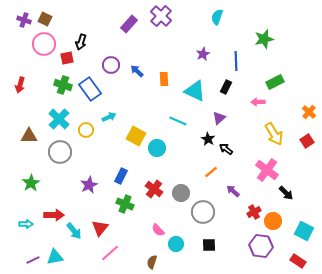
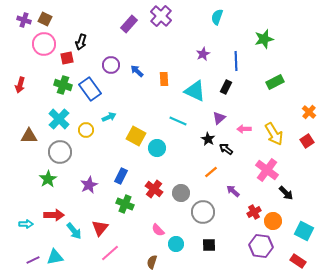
pink arrow at (258, 102): moved 14 px left, 27 px down
green star at (31, 183): moved 17 px right, 4 px up
